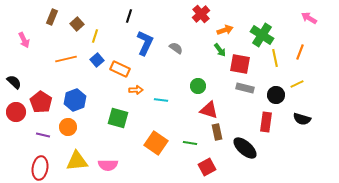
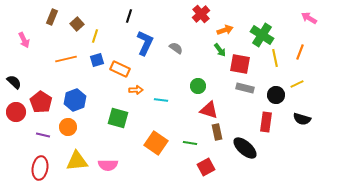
blue square at (97, 60): rotated 24 degrees clockwise
red square at (207, 167): moved 1 px left
